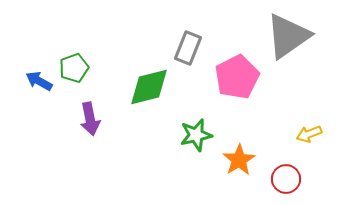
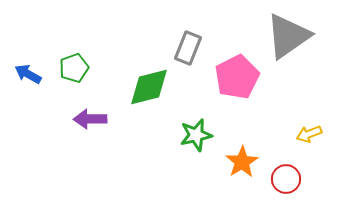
blue arrow: moved 11 px left, 7 px up
purple arrow: rotated 100 degrees clockwise
orange star: moved 3 px right, 2 px down
